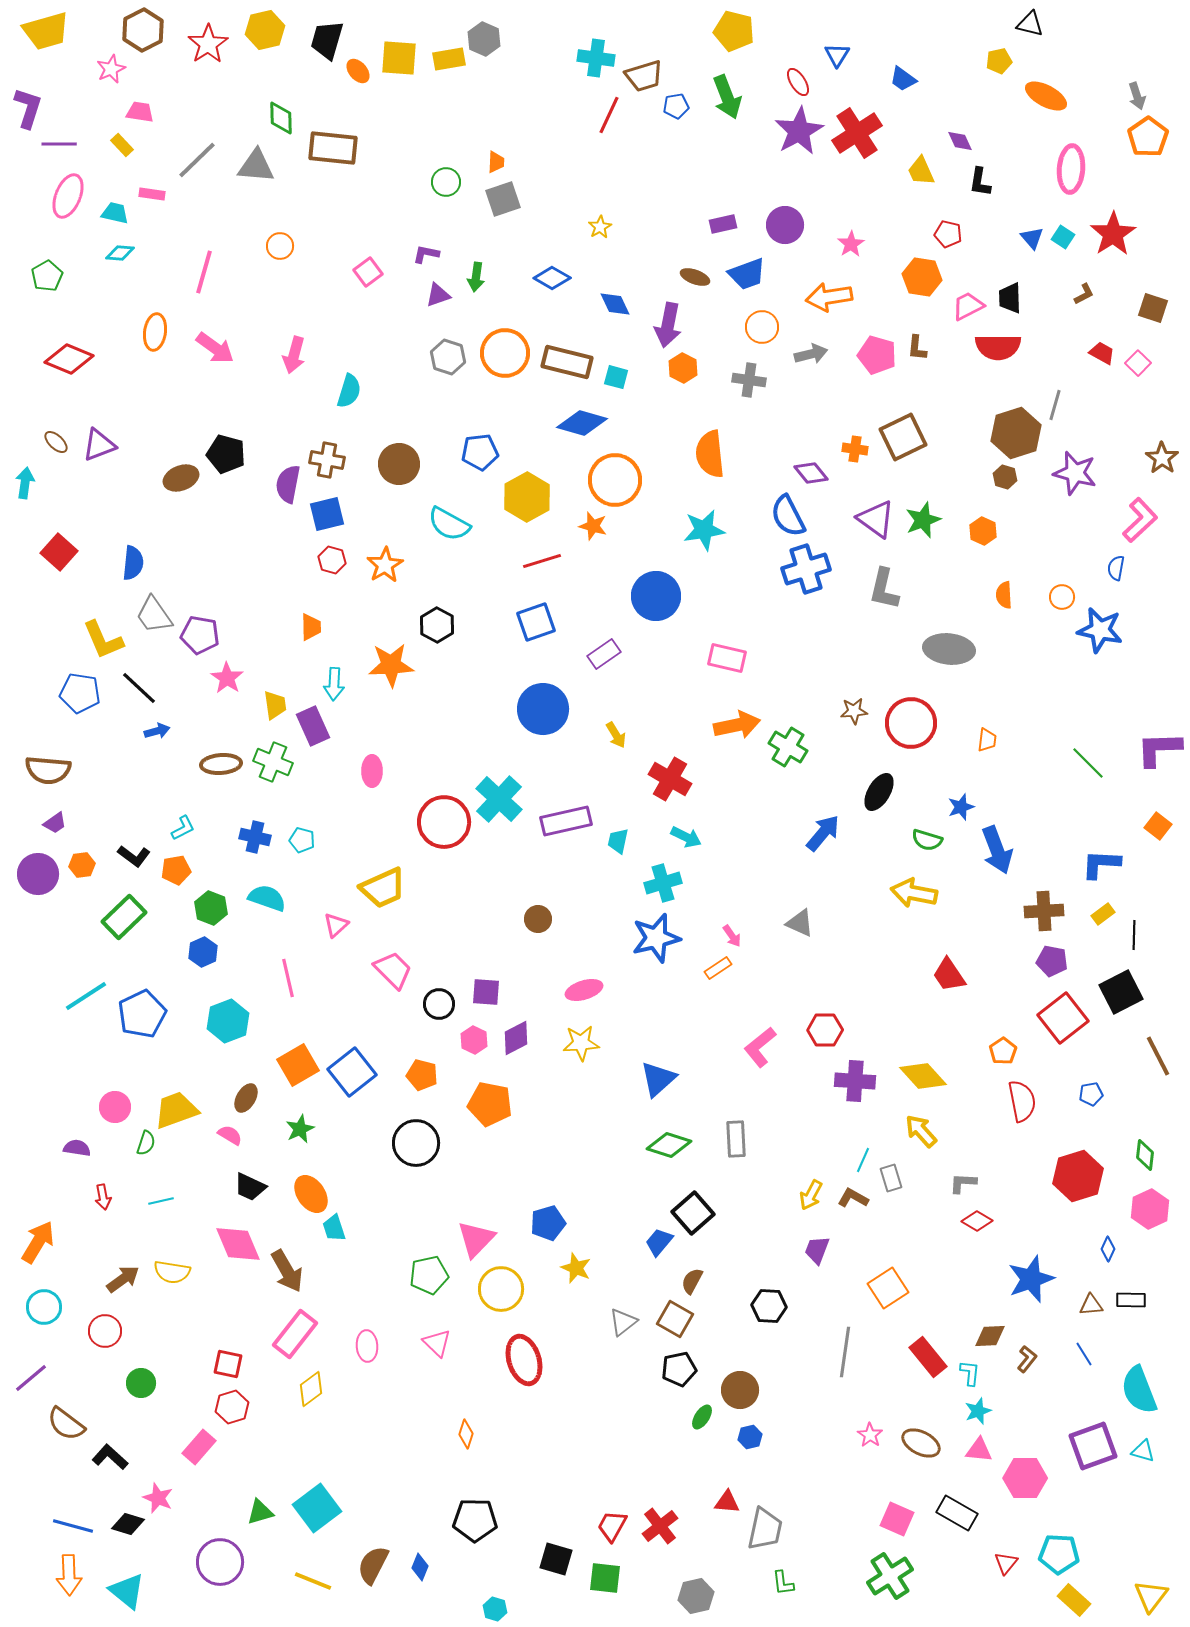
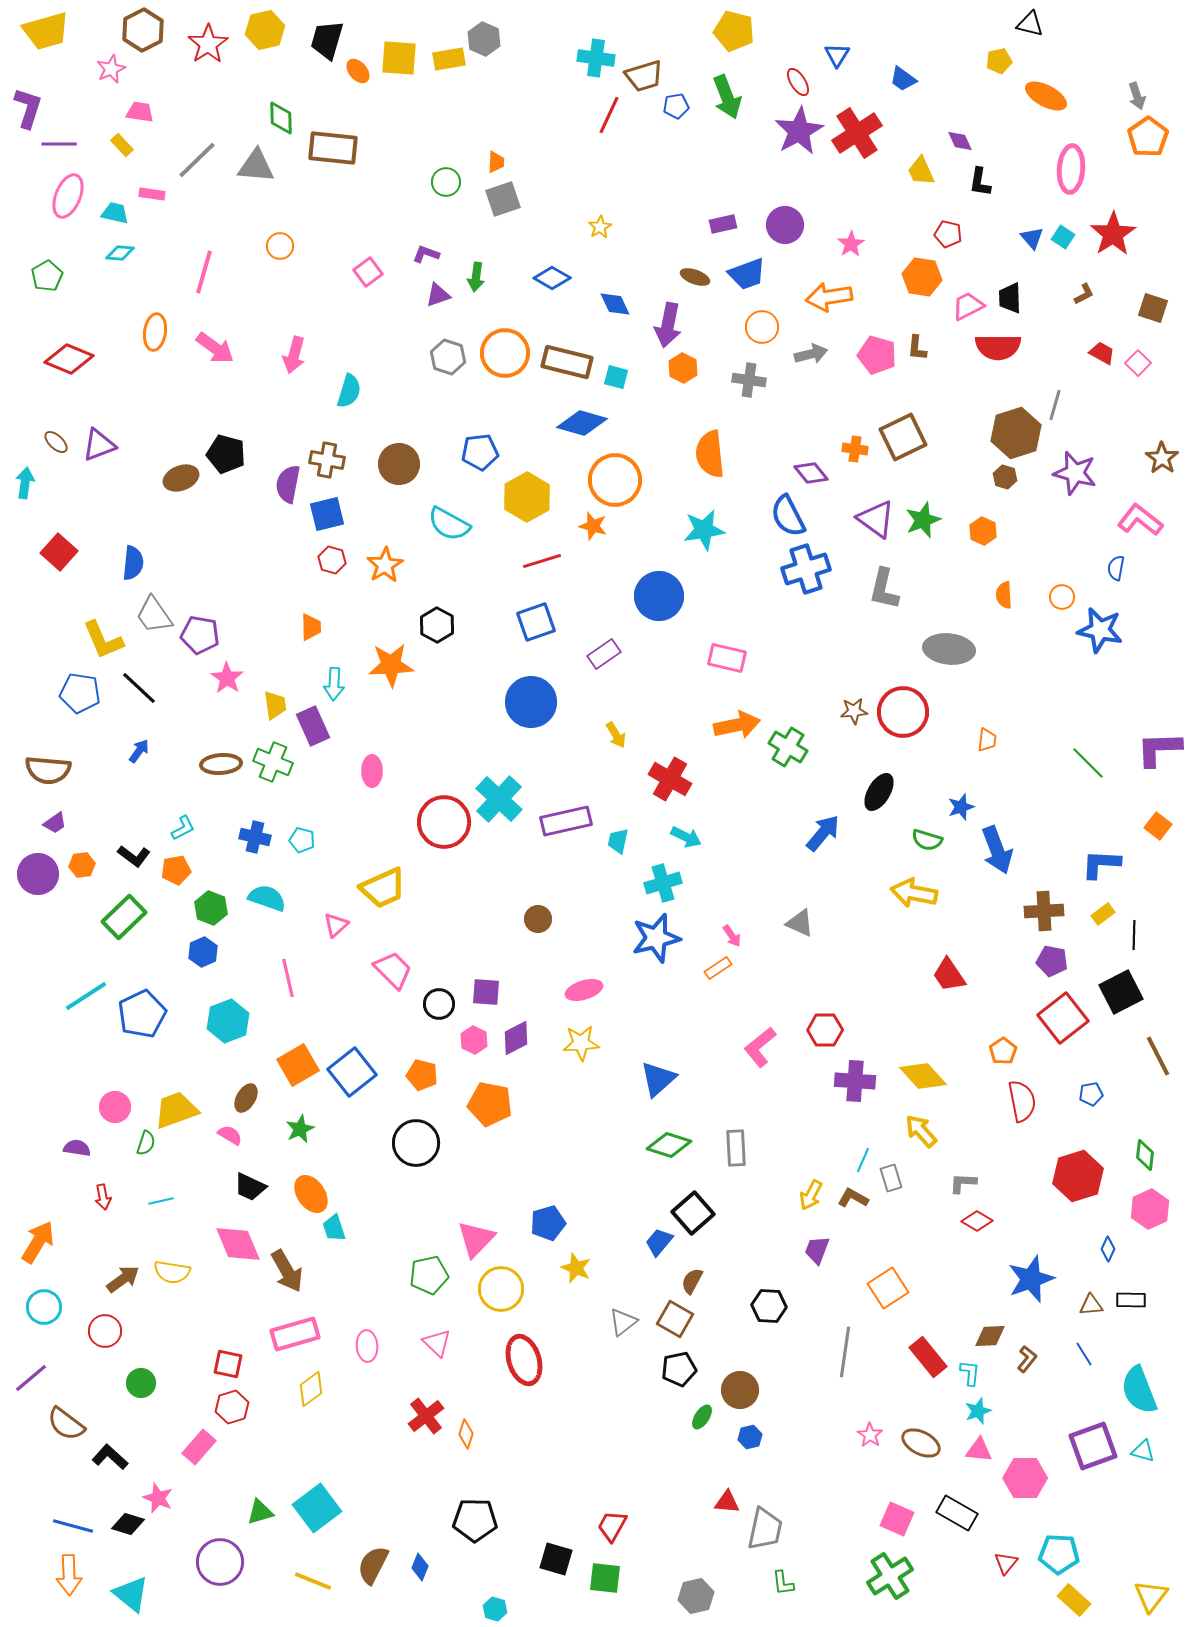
purple L-shape at (426, 254): rotated 8 degrees clockwise
pink L-shape at (1140, 520): rotated 99 degrees counterclockwise
blue circle at (656, 596): moved 3 px right
blue circle at (543, 709): moved 12 px left, 7 px up
red circle at (911, 723): moved 8 px left, 11 px up
blue arrow at (157, 731): moved 18 px left, 20 px down; rotated 40 degrees counterclockwise
gray rectangle at (736, 1139): moved 9 px down
pink rectangle at (295, 1334): rotated 36 degrees clockwise
red cross at (660, 1526): moved 234 px left, 110 px up
cyan triangle at (127, 1591): moved 4 px right, 3 px down
